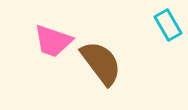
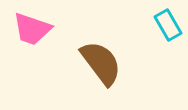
pink trapezoid: moved 21 px left, 12 px up
